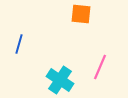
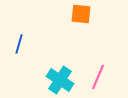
pink line: moved 2 px left, 10 px down
